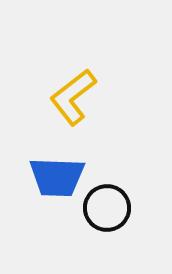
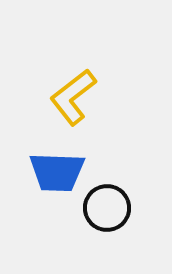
blue trapezoid: moved 5 px up
